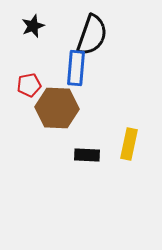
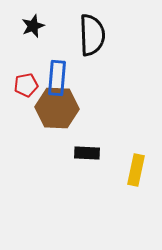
black semicircle: rotated 21 degrees counterclockwise
blue rectangle: moved 19 px left, 10 px down
red pentagon: moved 3 px left
yellow rectangle: moved 7 px right, 26 px down
black rectangle: moved 2 px up
